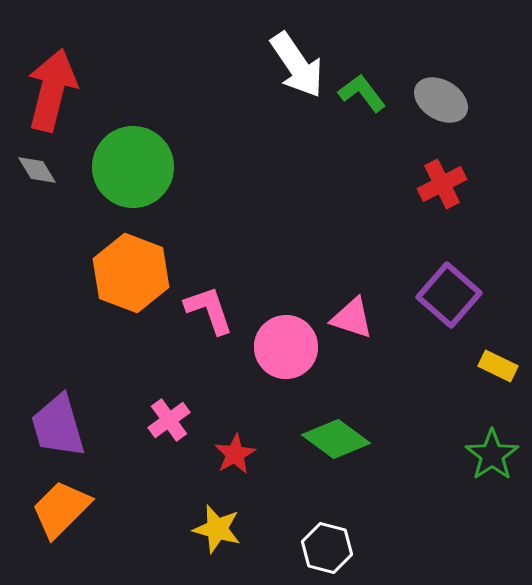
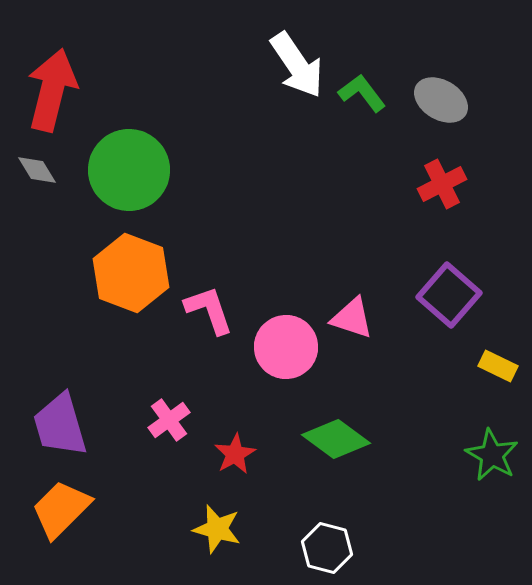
green circle: moved 4 px left, 3 px down
purple trapezoid: moved 2 px right, 1 px up
green star: rotated 8 degrees counterclockwise
